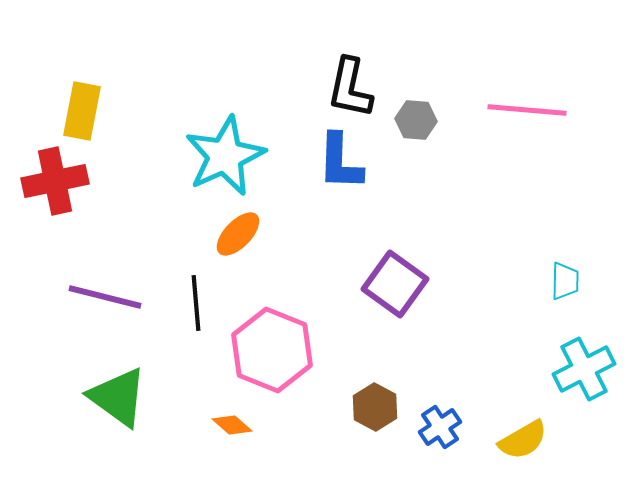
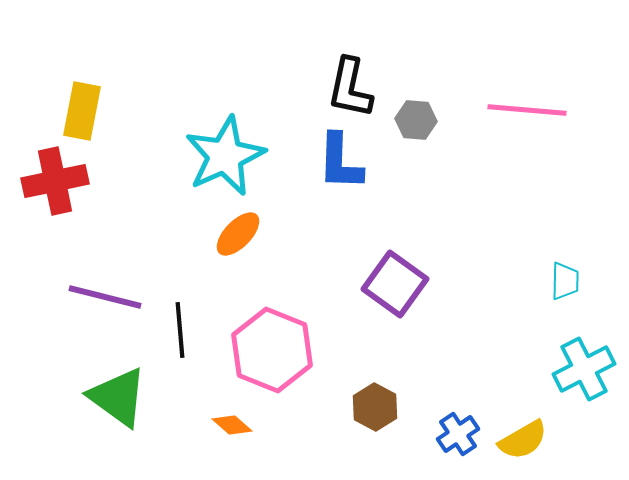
black line: moved 16 px left, 27 px down
blue cross: moved 18 px right, 7 px down
